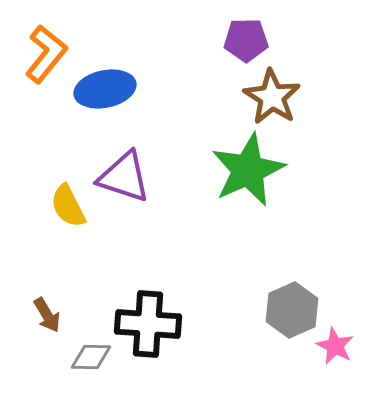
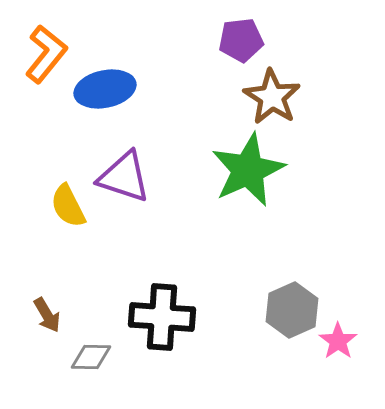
purple pentagon: moved 5 px left; rotated 6 degrees counterclockwise
black cross: moved 14 px right, 7 px up
pink star: moved 3 px right, 5 px up; rotated 9 degrees clockwise
